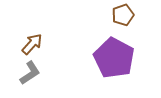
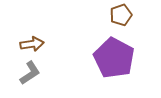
brown pentagon: moved 2 px left
brown arrow: rotated 40 degrees clockwise
